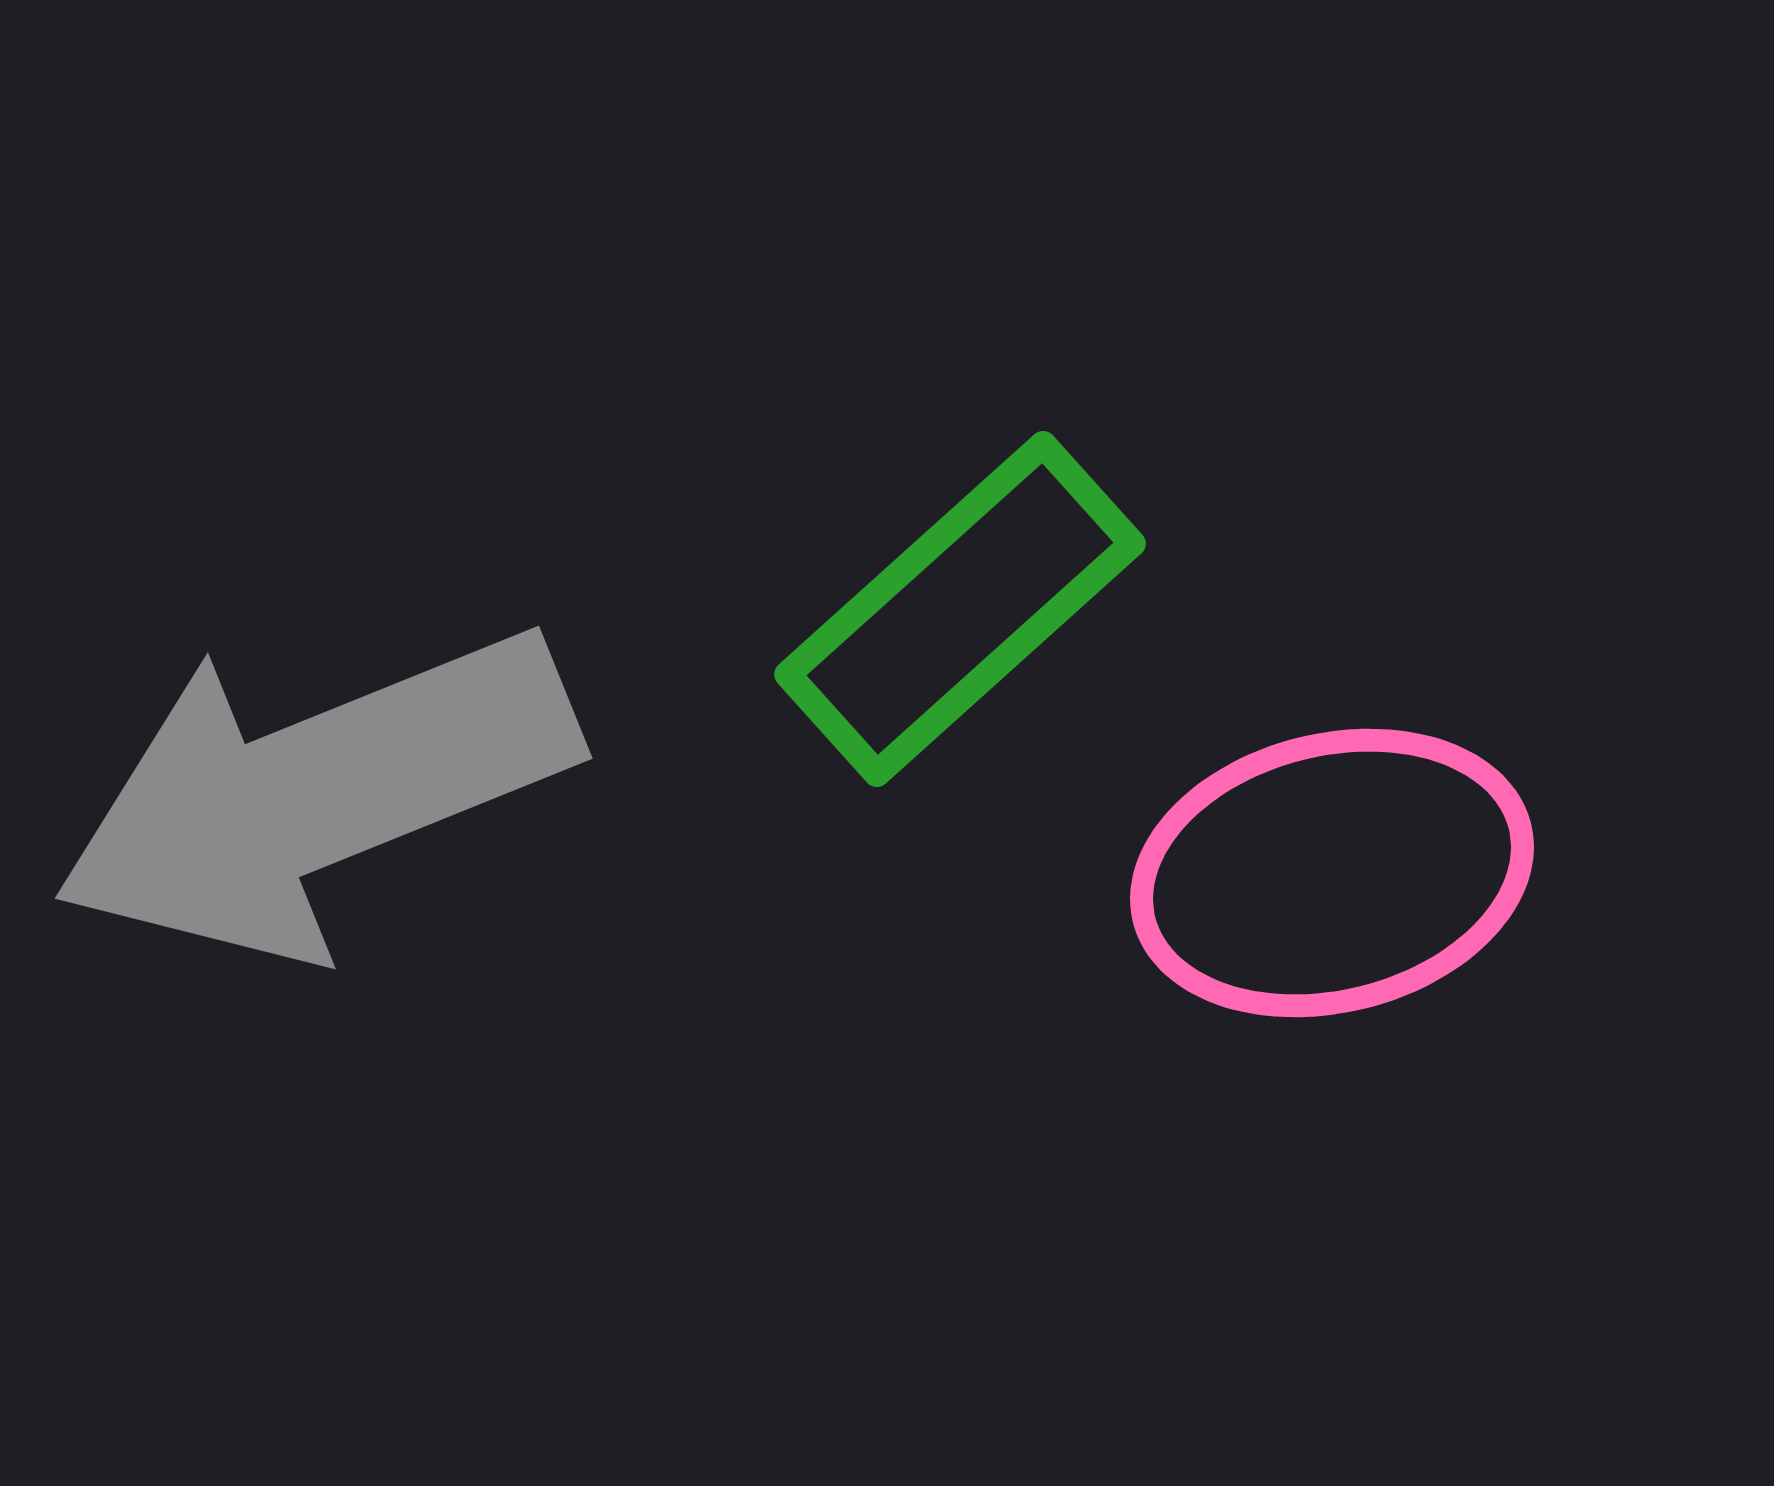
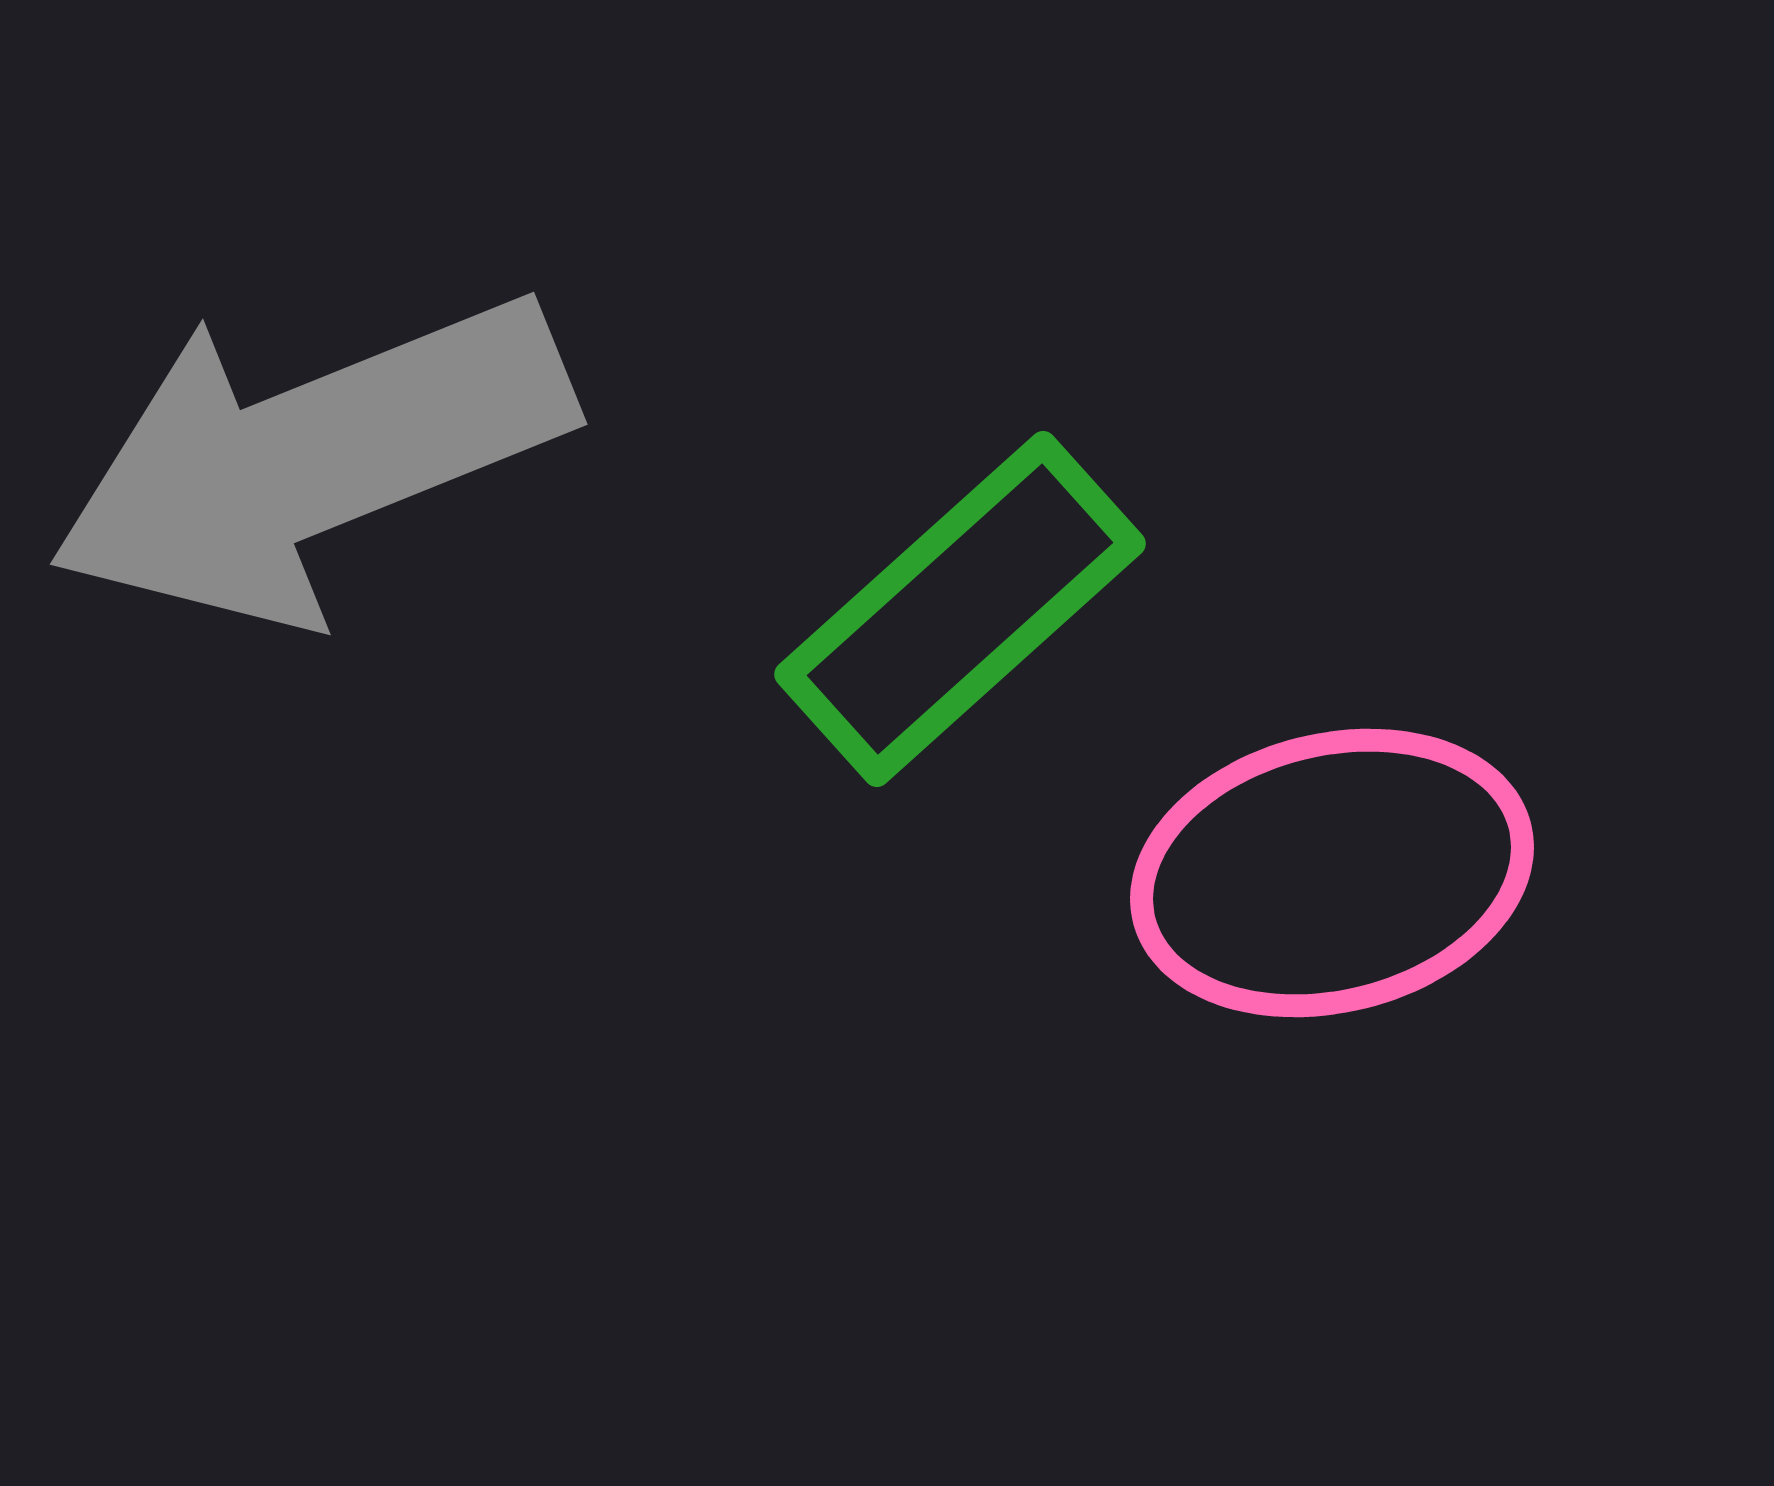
gray arrow: moved 5 px left, 334 px up
